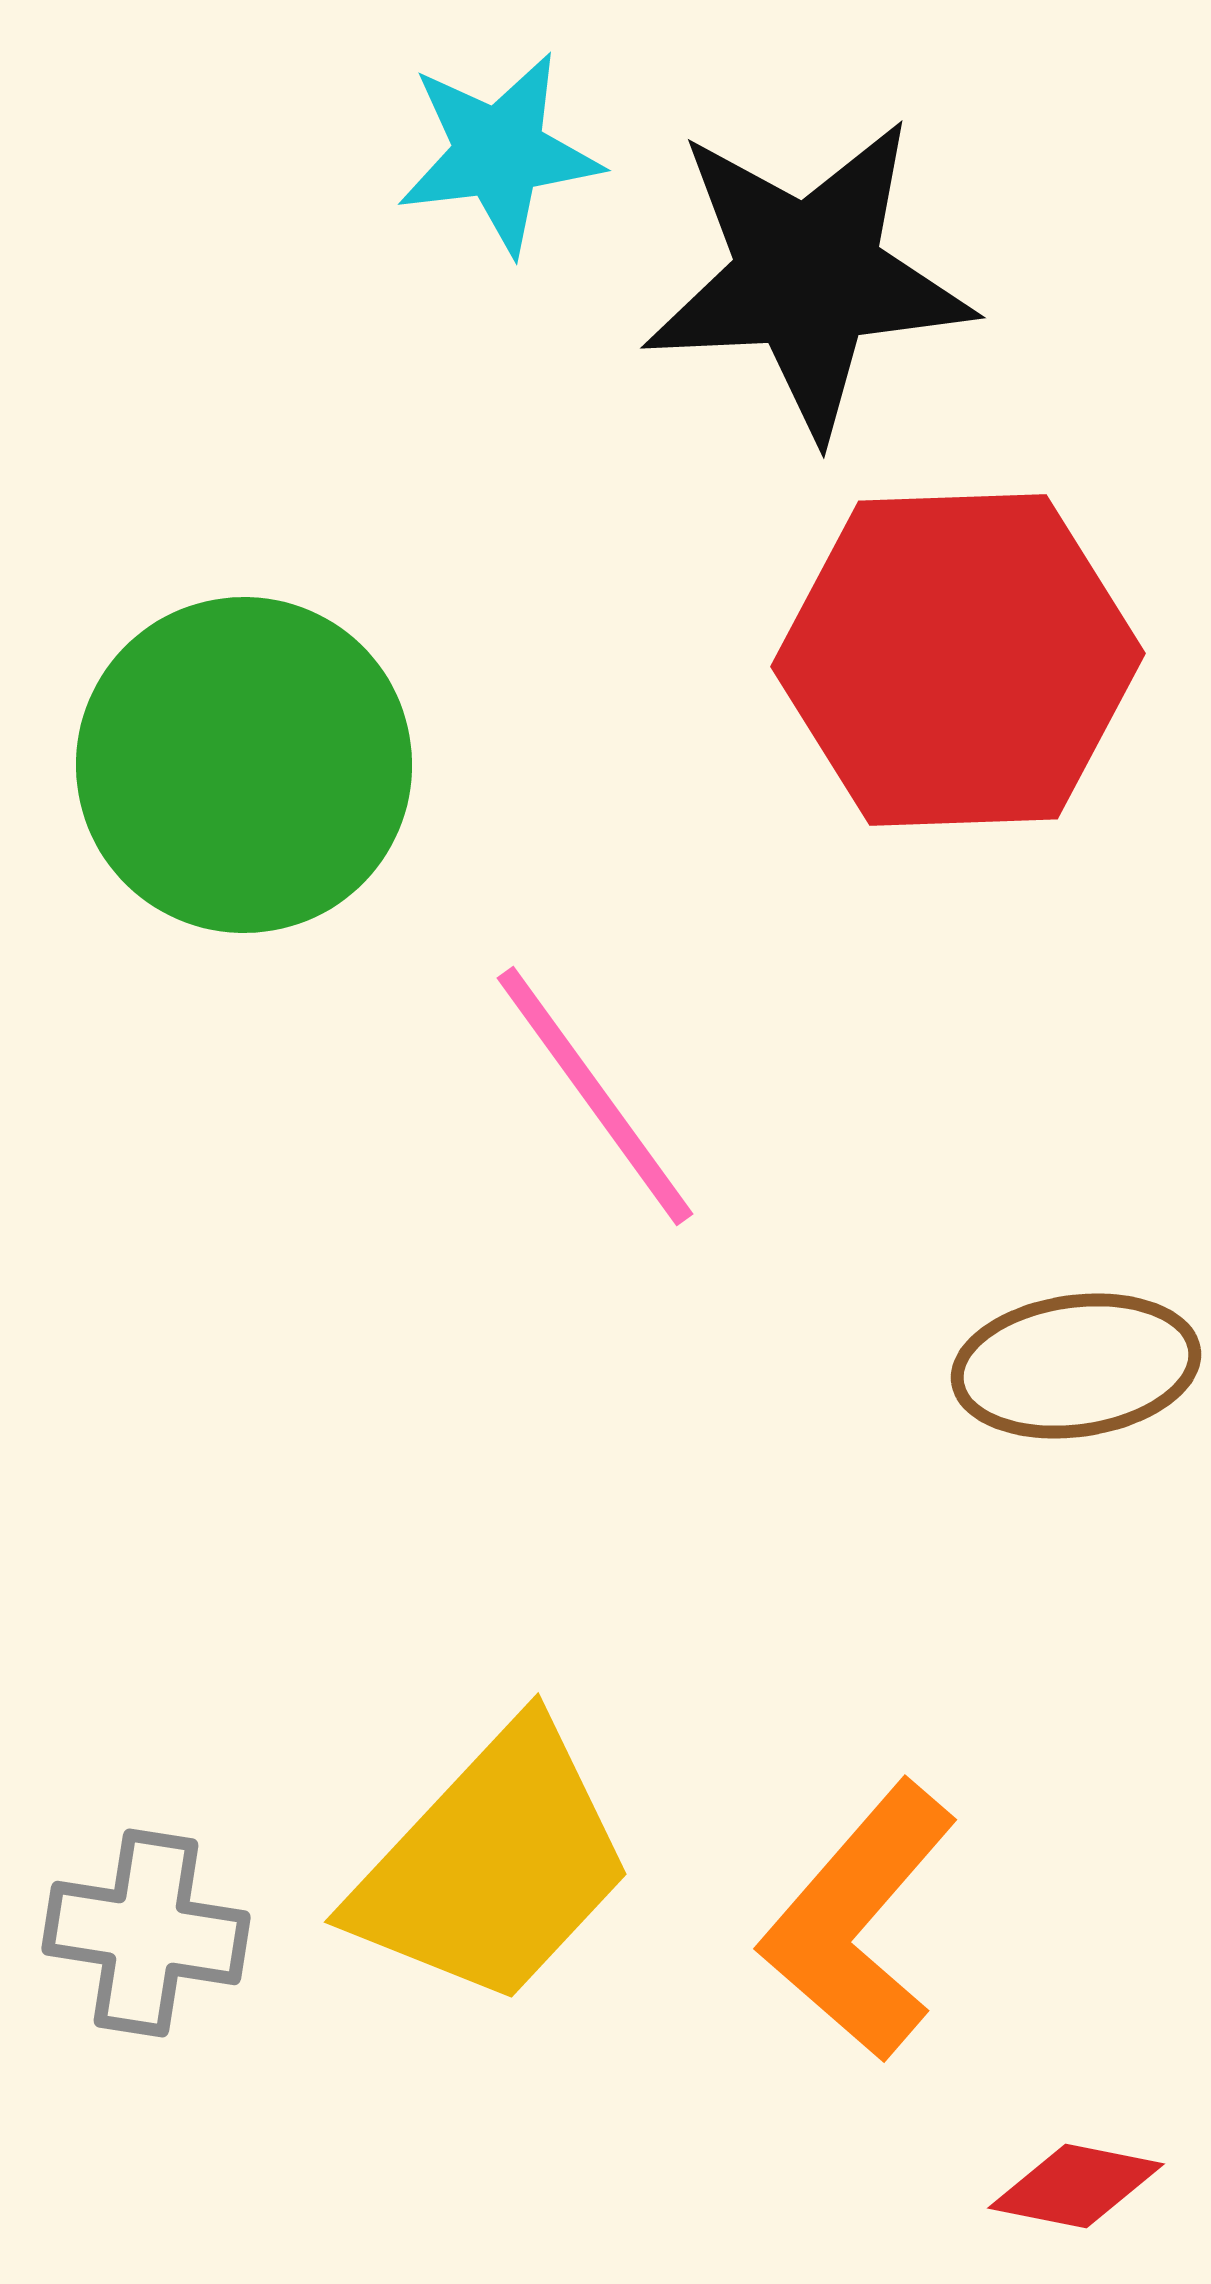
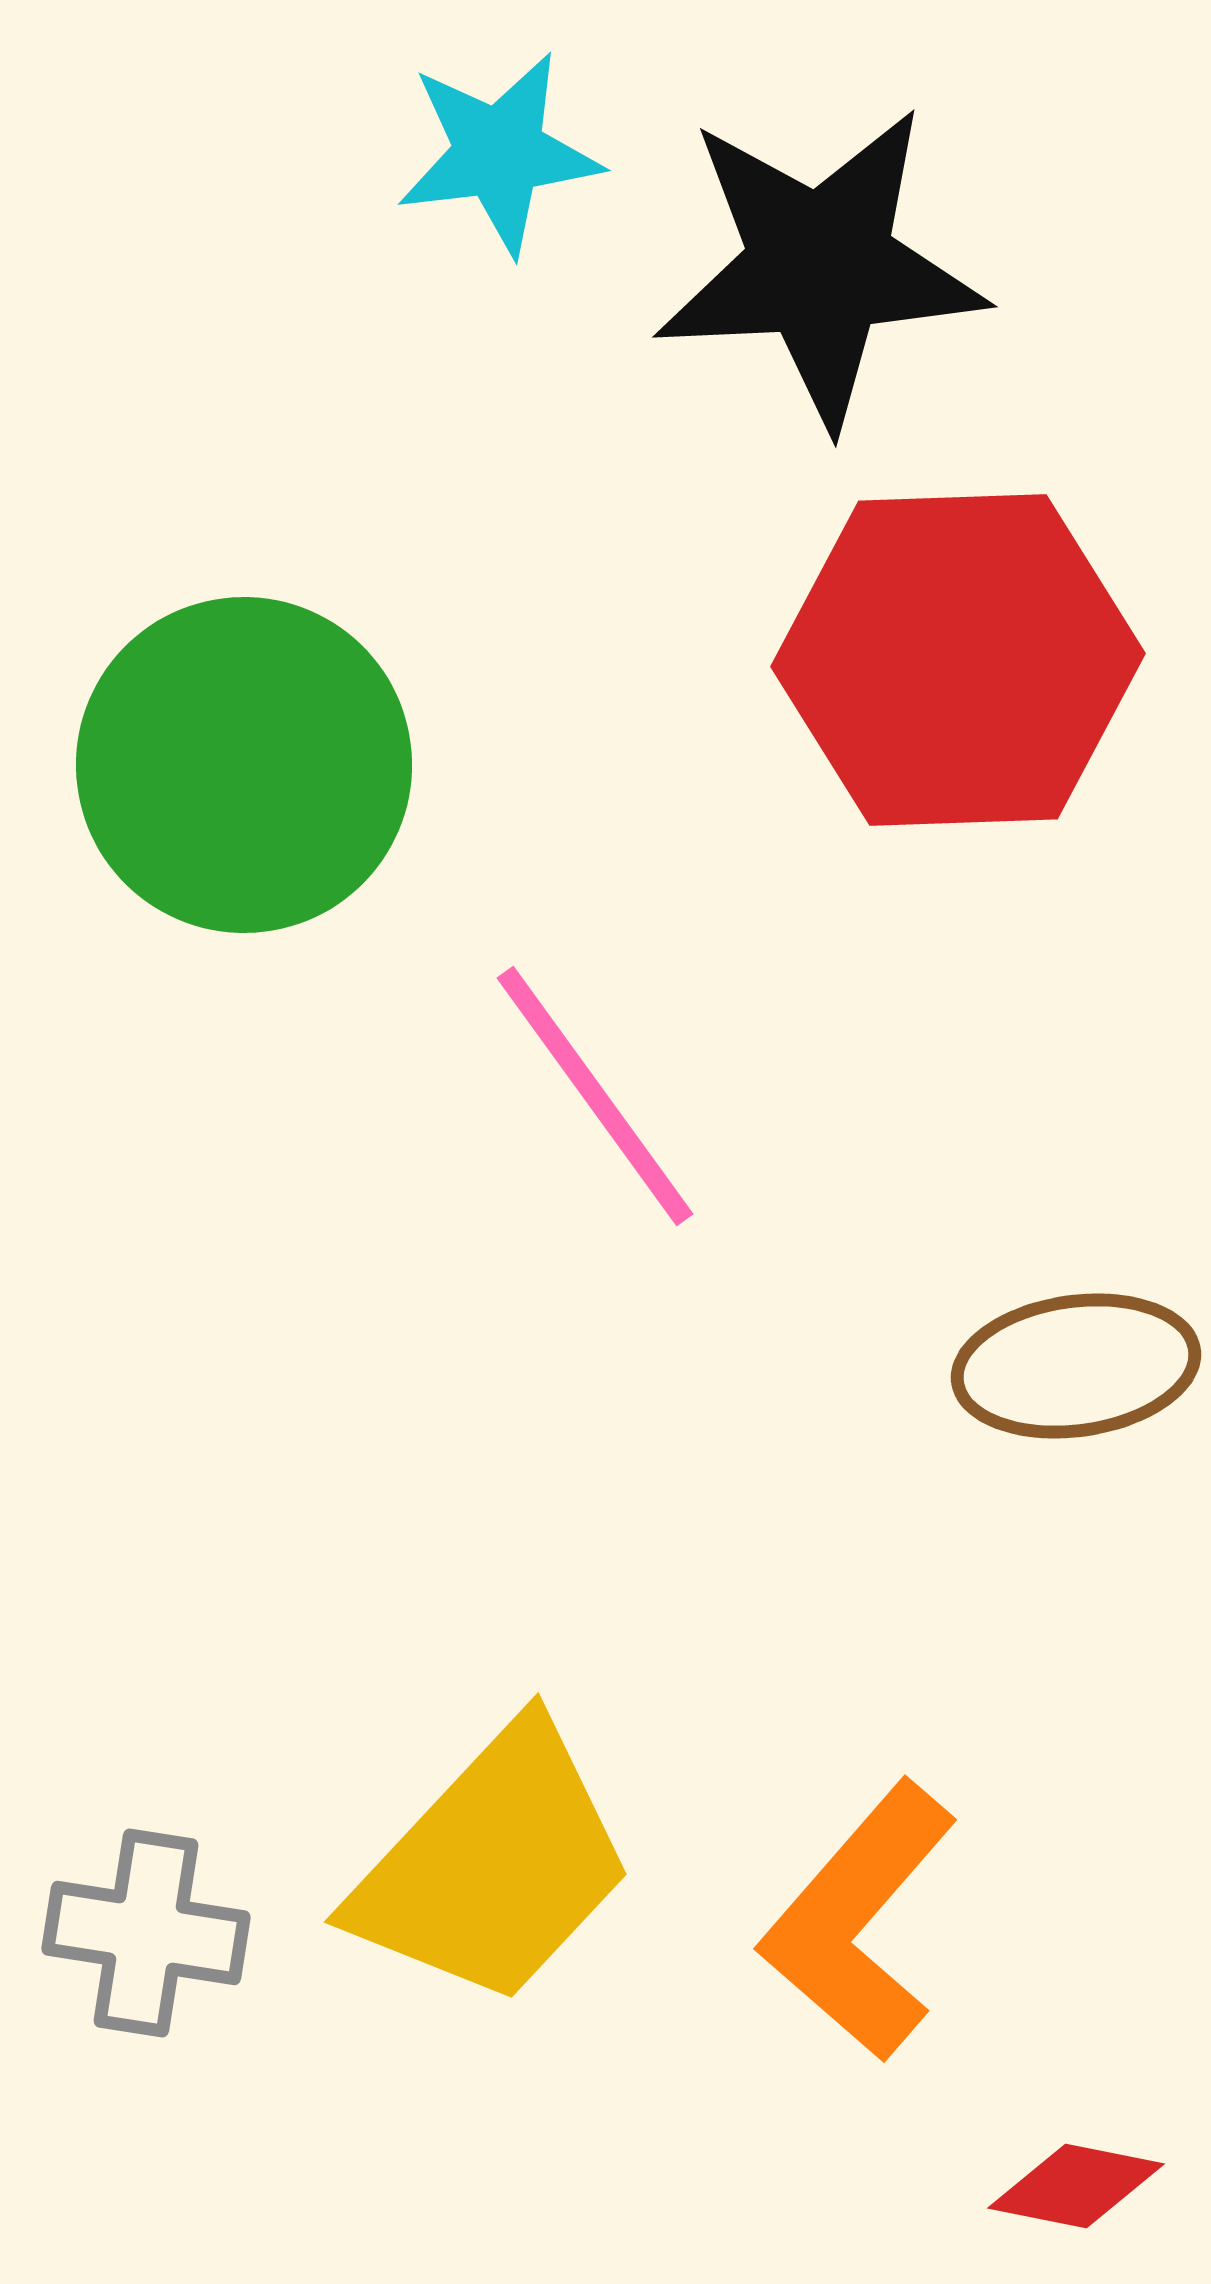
black star: moved 12 px right, 11 px up
